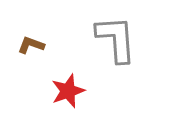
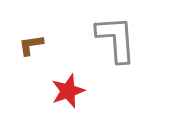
brown L-shape: rotated 28 degrees counterclockwise
